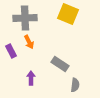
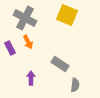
yellow square: moved 1 px left, 1 px down
gray cross: rotated 30 degrees clockwise
orange arrow: moved 1 px left
purple rectangle: moved 1 px left, 3 px up
